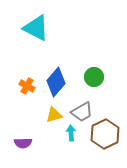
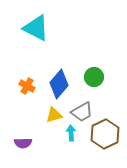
blue diamond: moved 3 px right, 2 px down
